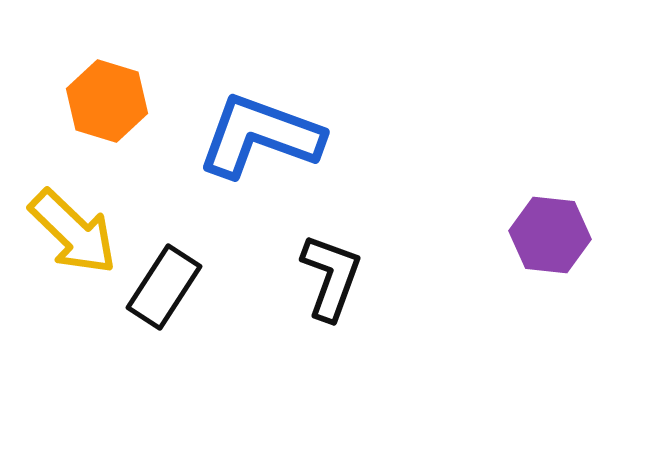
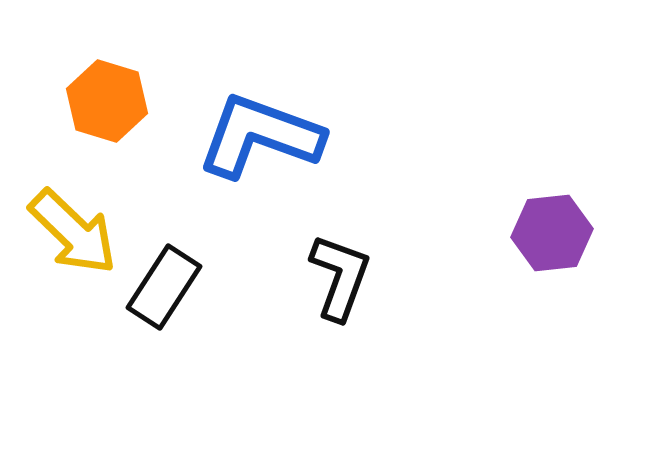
purple hexagon: moved 2 px right, 2 px up; rotated 12 degrees counterclockwise
black L-shape: moved 9 px right
